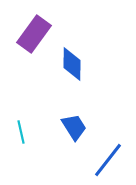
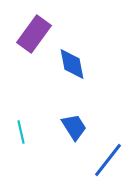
blue diamond: rotated 12 degrees counterclockwise
